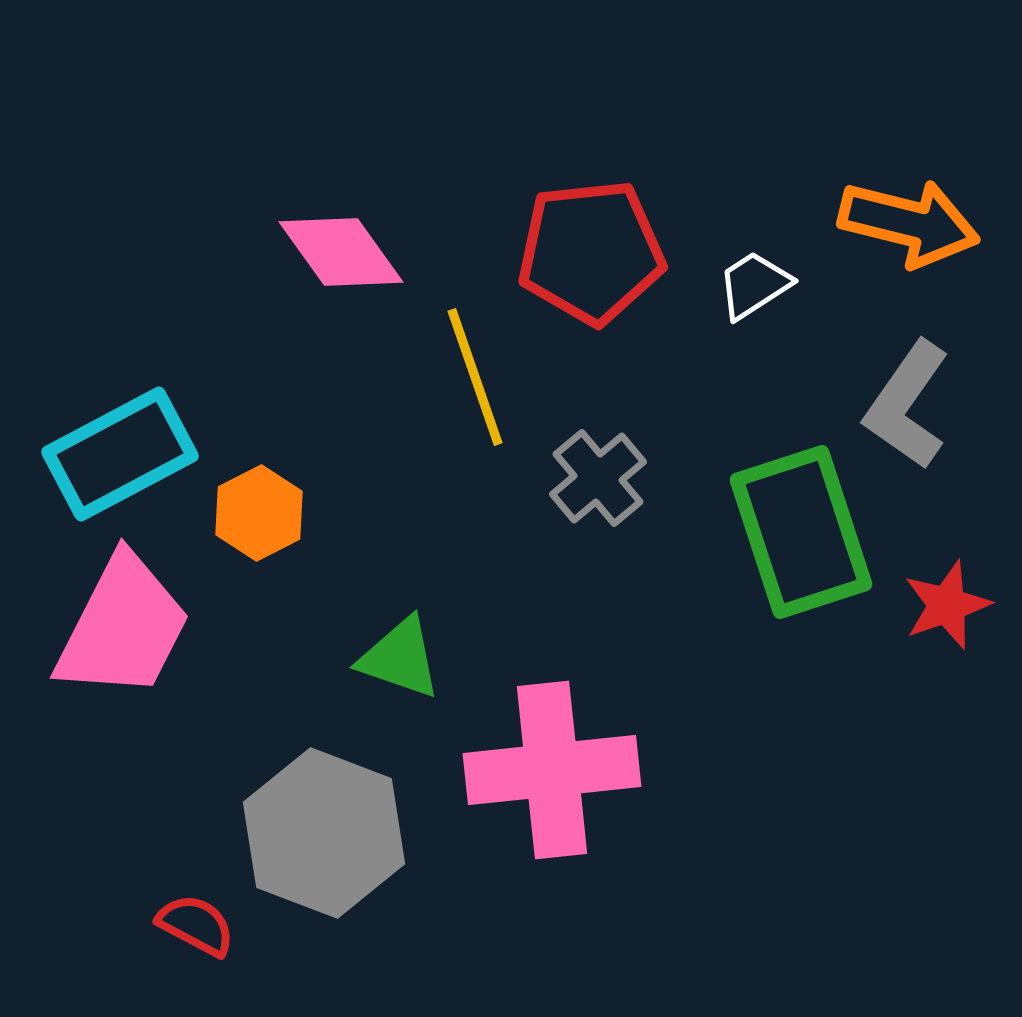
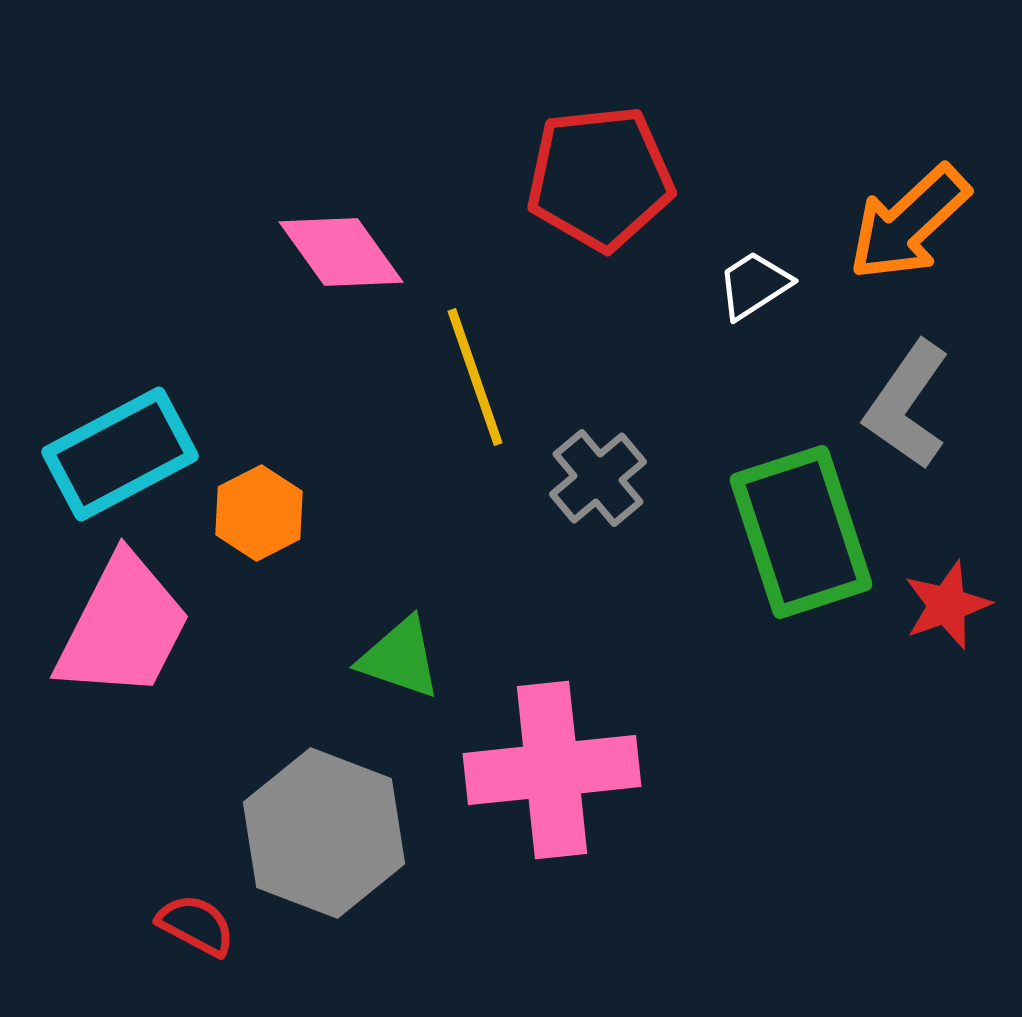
orange arrow: rotated 123 degrees clockwise
red pentagon: moved 9 px right, 74 px up
